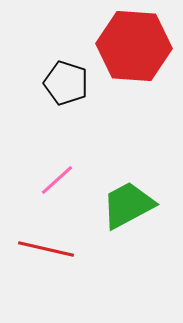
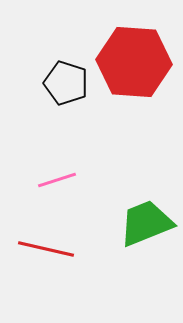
red hexagon: moved 16 px down
pink line: rotated 24 degrees clockwise
green trapezoid: moved 18 px right, 18 px down; rotated 6 degrees clockwise
